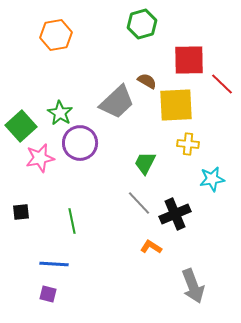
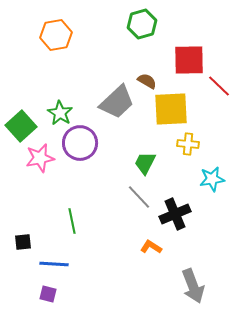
red line: moved 3 px left, 2 px down
yellow square: moved 5 px left, 4 px down
gray line: moved 6 px up
black square: moved 2 px right, 30 px down
